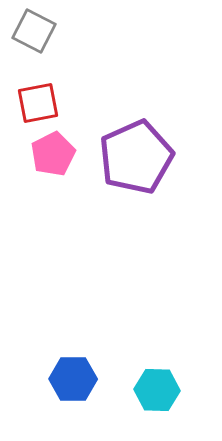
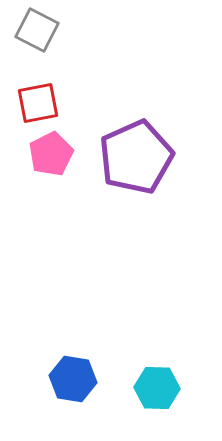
gray square: moved 3 px right, 1 px up
pink pentagon: moved 2 px left
blue hexagon: rotated 9 degrees clockwise
cyan hexagon: moved 2 px up
